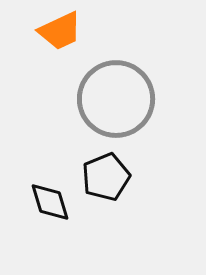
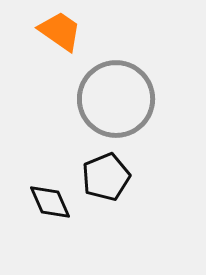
orange trapezoid: rotated 120 degrees counterclockwise
black diamond: rotated 6 degrees counterclockwise
